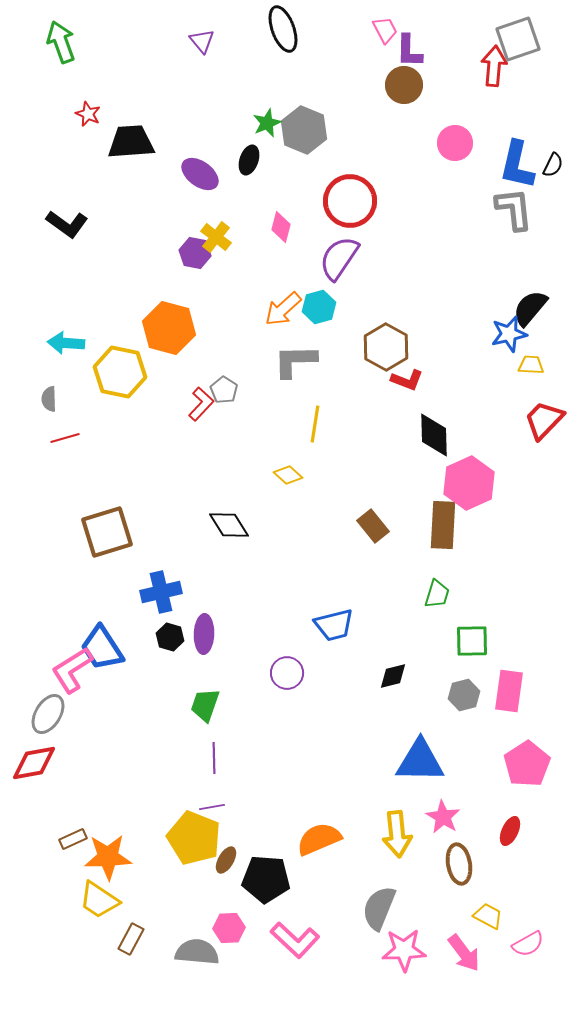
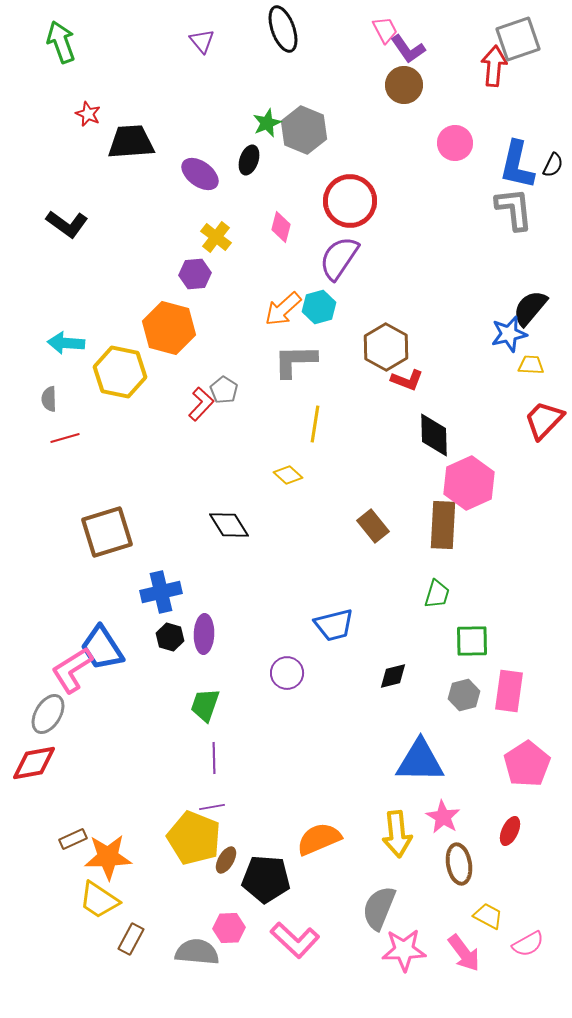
purple L-shape at (409, 51): moved 1 px left, 2 px up; rotated 36 degrees counterclockwise
purple hexagon at (195, 253): moved 21 px down; rotated 16 degrees counterclockwise
